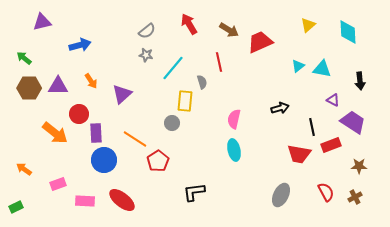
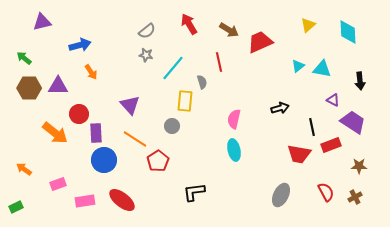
orange arrow at (91, 81): moved 9 px up
purple triangle at (122, 94): moved 8 px right, 11 px down; rotated 30 degrees counterclockwise
gray circle at (172, 123): moved 3 px down
pink rectangle at (85, 201): rotated 12 degrees counterclockwise
